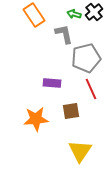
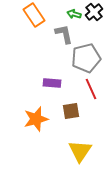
orange star: rotated 10 degrees counterclockwise
